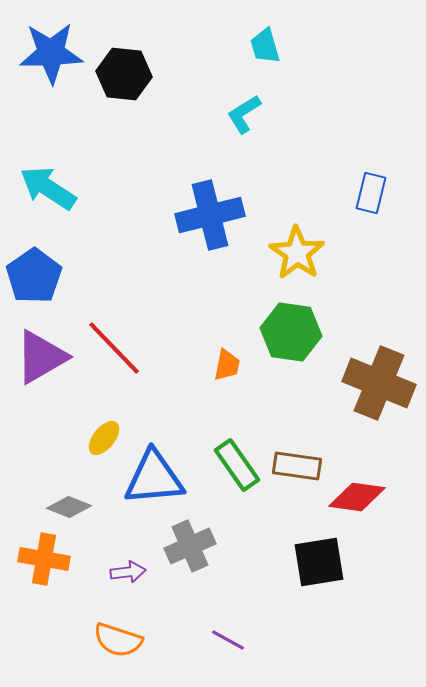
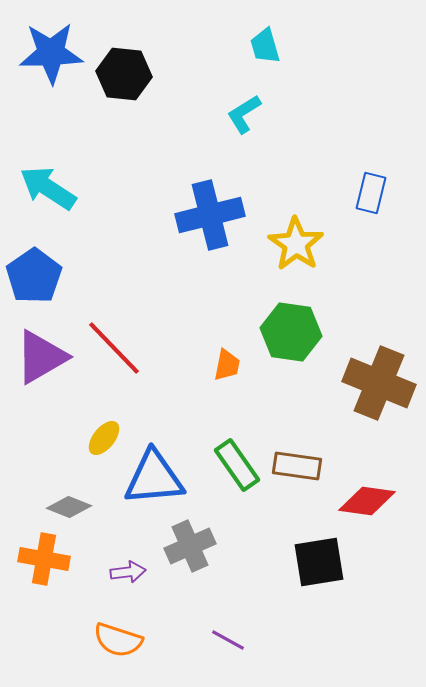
yellow star: moved 1 px left, 9 px up
red diamond: moved 10 px right, 4 px down
